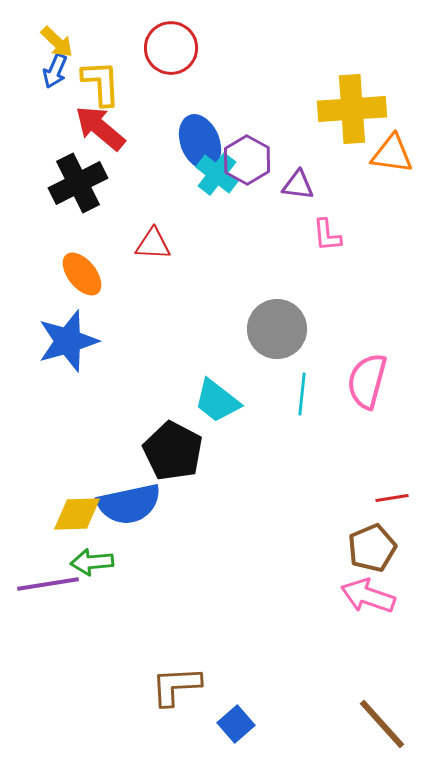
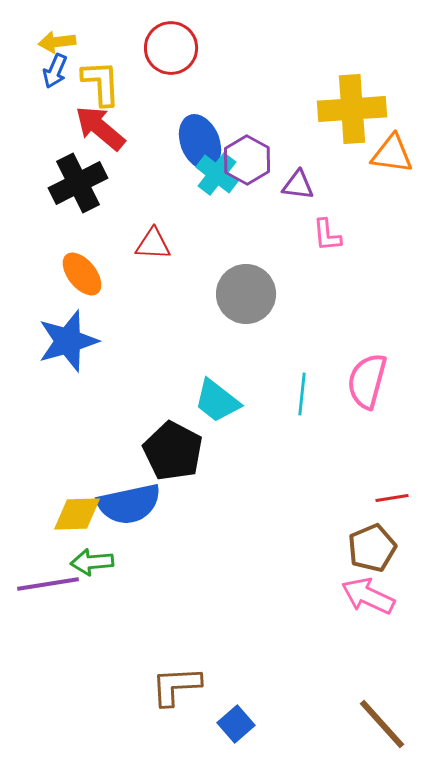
yellow arrow: rotated 129 degrees clockwise
gray circle: moved 31 px left, 35 px up
pink arrow: rotated 6 degrees clockwise
